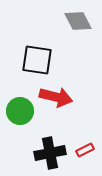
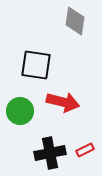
gray diamond: moved 3 px left; rotated 36 degrees clockwise
black square: moved 1 px left, 5 px down
red arrow: moved 7 px right, 5 px down
